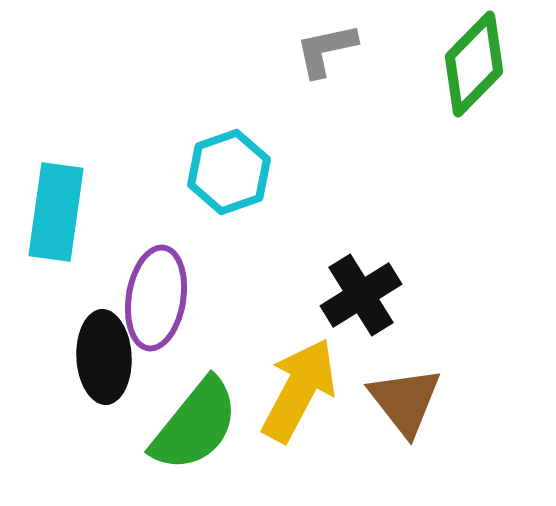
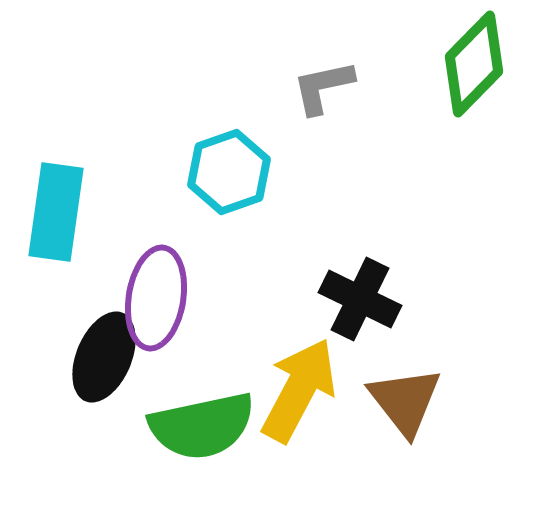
gray L-shape: moved 3 px left, 37 px down
black cross: moved 1 px left, 4 px down; rotated 32 degrees counterclockwise
black ellipse: rotated 26 degrees clockwise
green semicircle: moved 7 px right, 1 px down; rotated 39 degrees clockwise
